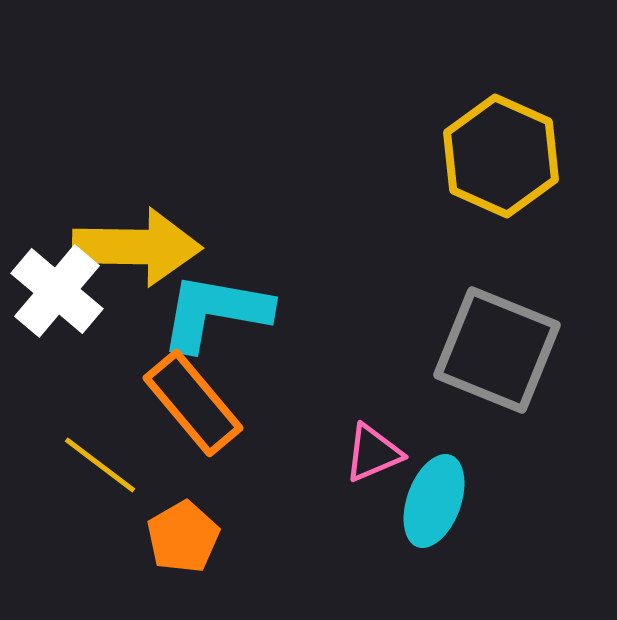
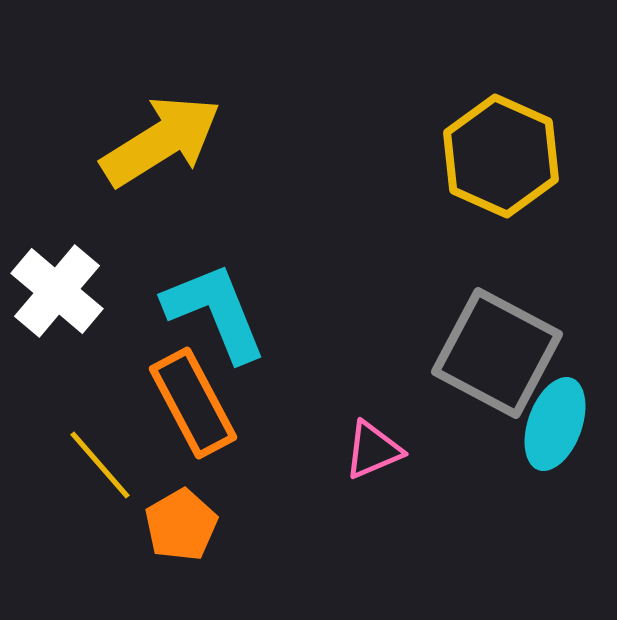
yellow arrow: moved 24 px right, 106 px up; rotated 33 degrees counterclockwise
cyan L-shape: rotated 58 degrees clockwise
gray square: moved 3 px down; rotated 6 degrees clockwise
orange rectangle: rotated 12 degrees clockwise
pink triangle: moved 3 px up
yellow line: rotated 12 degrees clockwise
cyan ellipse: moved 121 px right, 77 px up
orange pentagon: moved 2 px left, 12 px up
